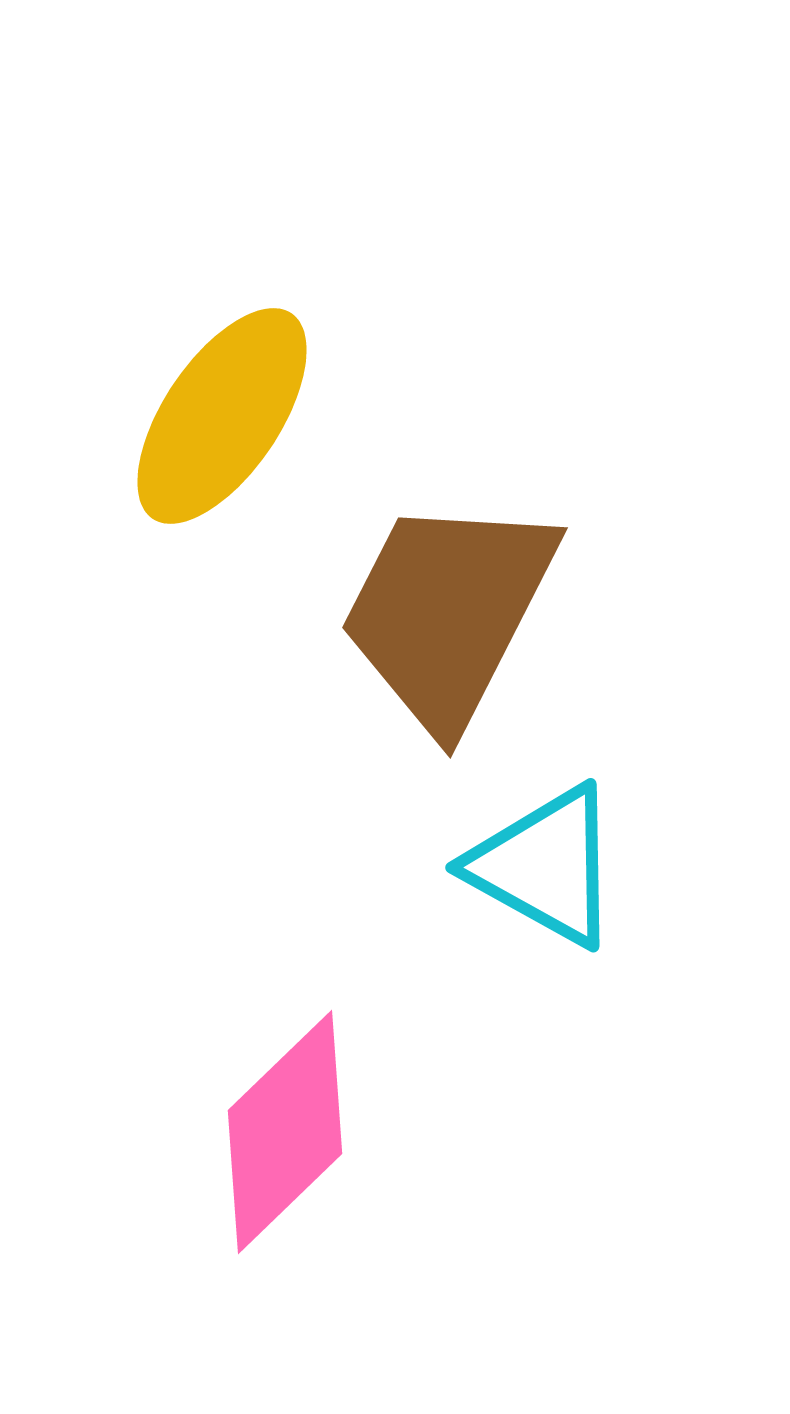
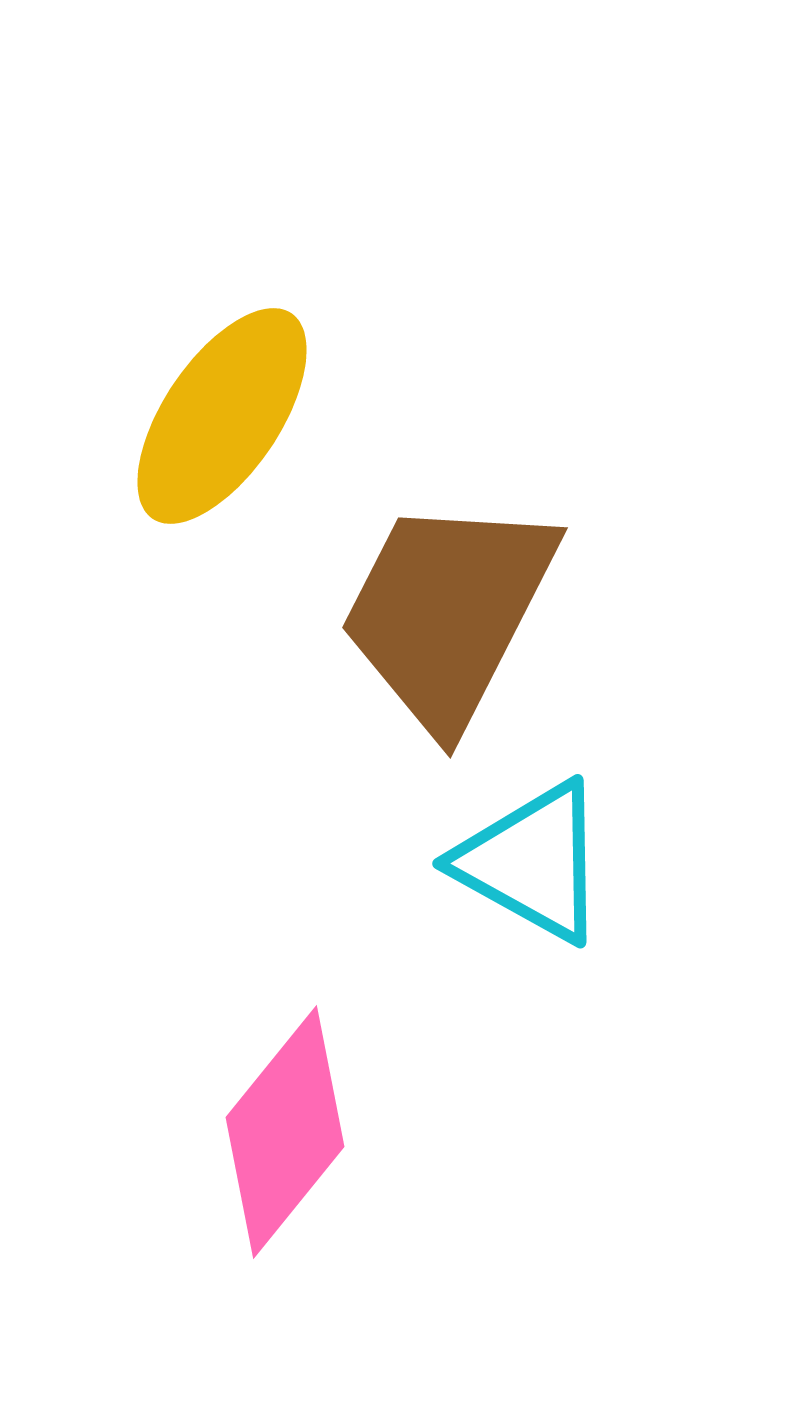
cyan triangle: moved 13 px left, 4 px up
pink diamond: rotated 7 degrees counterclockwise
